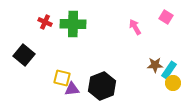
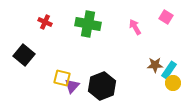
green cross: moved 15 px right; rotated 10 degrees clockwise
purple triangle: moved 3 px up; rotated 42 degrees counterclockwise
